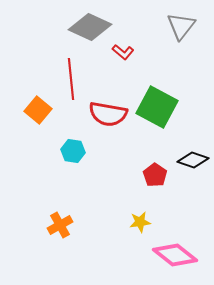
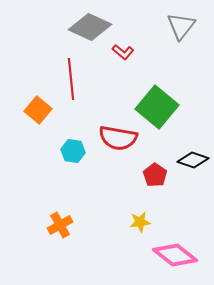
green square: rotated 12 degrees clockwise
red semicircle: moved 10 px right, 24 px down
